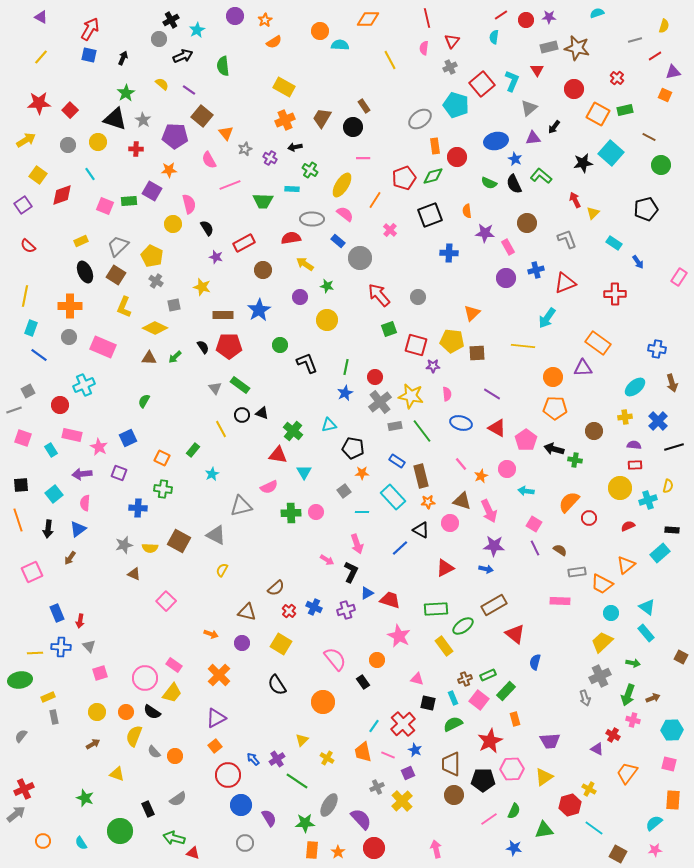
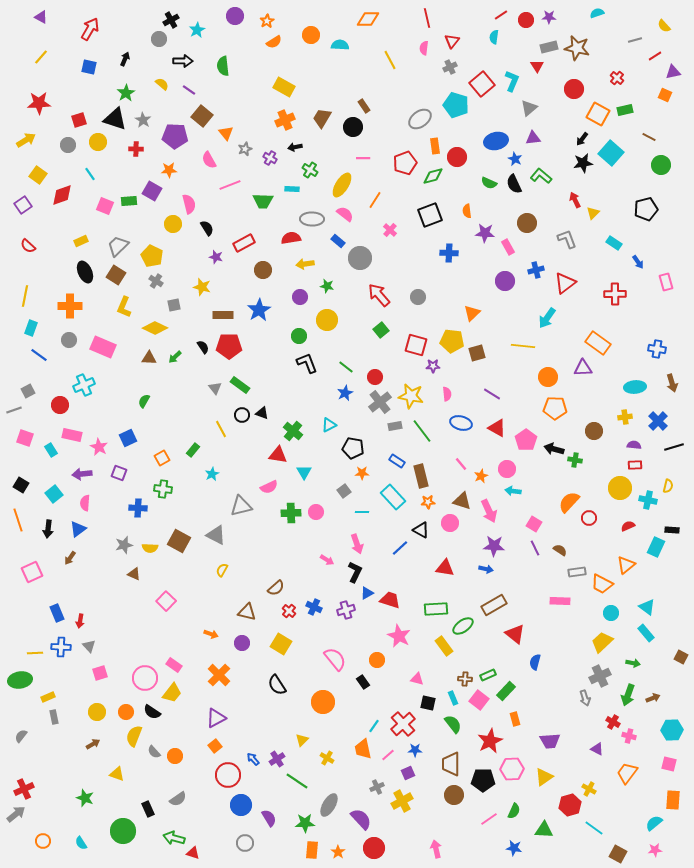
orange star at (265, 20): moved 2 px right, 1 px down
yellow semicircle at (664, 26): rotated 120 degrees clockwise
orange circle at (320, 31): moved 9 px left, 4 px down
blue square at (89, 55): moved 12 px down
black arrow at (183, 56): moved 5 px down; rotated 24 degrees clockwise
black arrow at (123, 58): moved 2 px right, 1 px down
red triangle at (537, 70): moved 4 px up
red square at (70, 110): moved 9 px right, 10 px down; rotated 28 degrees clockwise
black arrow at (554, 127): moved 28 px right, 12 px down
red pentagon at (404, 178): moved 1 px right, 15 px up
yellow arrow at (305, 264): rotated 42 degrees counterclockwise
pink rectangle at (679, 277): moved 13 px left, 5 px down; rotated 48 degrees counterclockwise
purple circle at (506, 278): moved 1 px left, 3 px down
red triangle at (565, 283): rotated 15 degrees counterclockwise
green square at (389, 329): moved 8 px left, 1 px down; rotated 21 degrees counterclockwise
gray circle at (69, 337): moved 3 px down
green circle at (280, 345): moved 19 px right, 9 px up
brown square at (477, 353): rotated 12 degrees counterclockwise
green line at (346, 367): rotated 63 degrees counterclockwise
orange circle at (553, 377): moved 5 px left
cyan ellipse at (635, 387): rotated 35 degrees clockwise
cyan triangle at (329, 425): rotated 14 degrees counterclockwise
pink square at (23, 438): moved 2 px right
orange square at (162, 458): rotated 35 degrees clockwise
black square at (21, 485): rotated 35 degrees clockwise
cyan arrow at (526, 491): moved 13 px left
cyan cross at (648, 500): rotated 30 degrees clockwise
cyan rectangle at (660, 553): moved 4 px left, 6 px up; rotated 24 degrees counterclockwise
red triangle at (445, 568): rotated 36 degrees clockwise
black L-shape at (351, 572): moved 4 px right
brown cross at (465, 679): rotated 24 degrees clockwise
pink cross at (633, 720): moved 4 px left, 16 px down
green semicircle at (453, 724): rotated 78 degrees clockwise
red cross at (613, 735): moved 13 px up
blue star at (415, 750): rotated 24 degrees counterclockwise
orange trapezoid at (363, 752): moved 3 px up
pink line at (388, 755): rotated 64 degrees counterclockwise
yellow cross at (402, 801): rotated 15 degrees clockwise
green triangle at (544, 830): rotated 12 degrees clockwise
green circle at (120, 831): moved 3 px right
